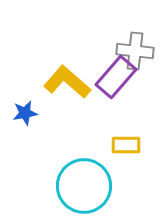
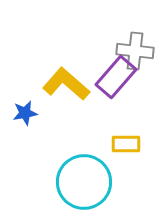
yellow L-shape: moved 1 px left, 2 px down
yellow rectangle: moved 1 px up
cyan circle: moved 4 px up
